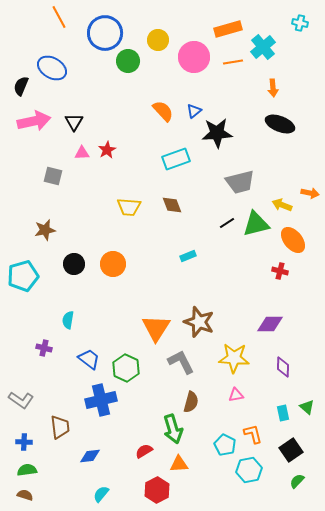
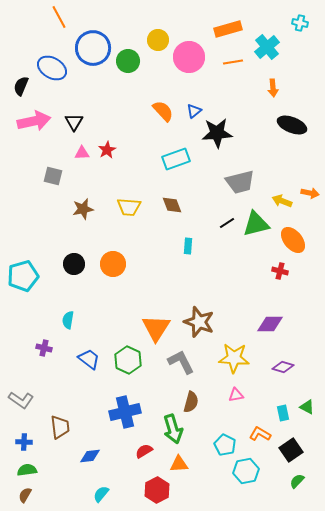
blue circle at (105, 33): moved 12 px left, 15 px down
cyan cross at (263, 47): moved 4 px right
pink circle at (194, 57): moved 5 px left
black ellipse at (280, 124): moved 12 px right, 1 px down
yellow arrow at (282, 205): moved 4 px up
brown star at (45, 230): moved 38 px right, 21 px up
cyan rectangle at (188, 256): moved 10 px up; rotated 63 degrees counterclockwise
purple diamond at (283, 367): rotated 75 degrees counterclockwise
green hexagon at (126, 368): moved 2 px right, 8 px up
blue cross at (101, 400): moved 24 px right, 12 px down
green triangle at (307, 407): rotated 14 degrees counterclockwise
orange L-shape at (253, 434): moved 7 px right; rotated 45 degrees counterclockwise
cyan hexagon at (249, 470): moved 3 px left, 1 px down
brown semicircle at (25, 495): rotated 77 degrees counterclockwise
